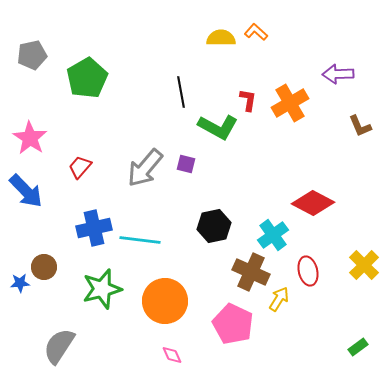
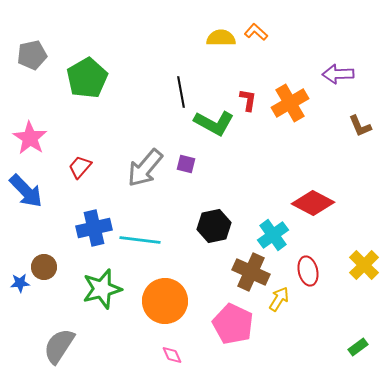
green L-shape: moved 4 px left, 4 px up
